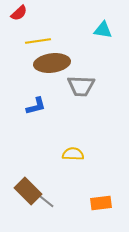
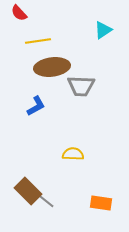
red semicircle: rotated 90 degrees clockwise
cyan triangle: rotated 42 degrees counterclockwise
brown ellipse: moved 4 px down
blue L-shape: rotated 15 degrees counterclockwise
orange rectangle: rotated 15 degrees clockwise
